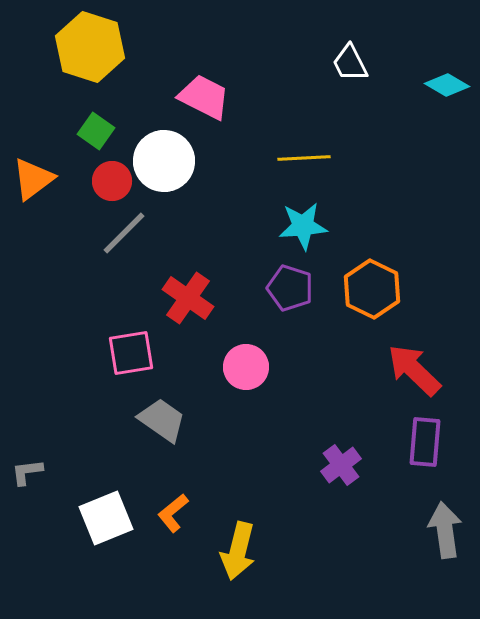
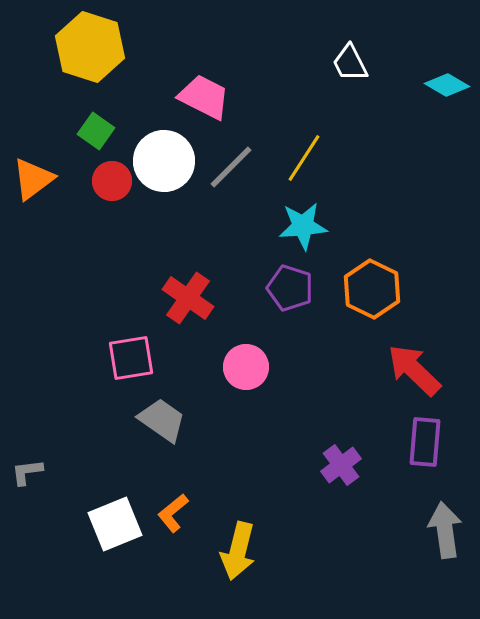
yellow line: rotated 54 degrees counterclockwise
gray line: moved 107 px right, 66 px up
pink square: moved 5 px down
white square: moved 9 px right, 6 px down
